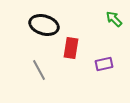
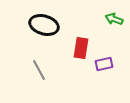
green arrow: rotated 24 degrees counterclockwise
red rectangle: moved 10 px right
